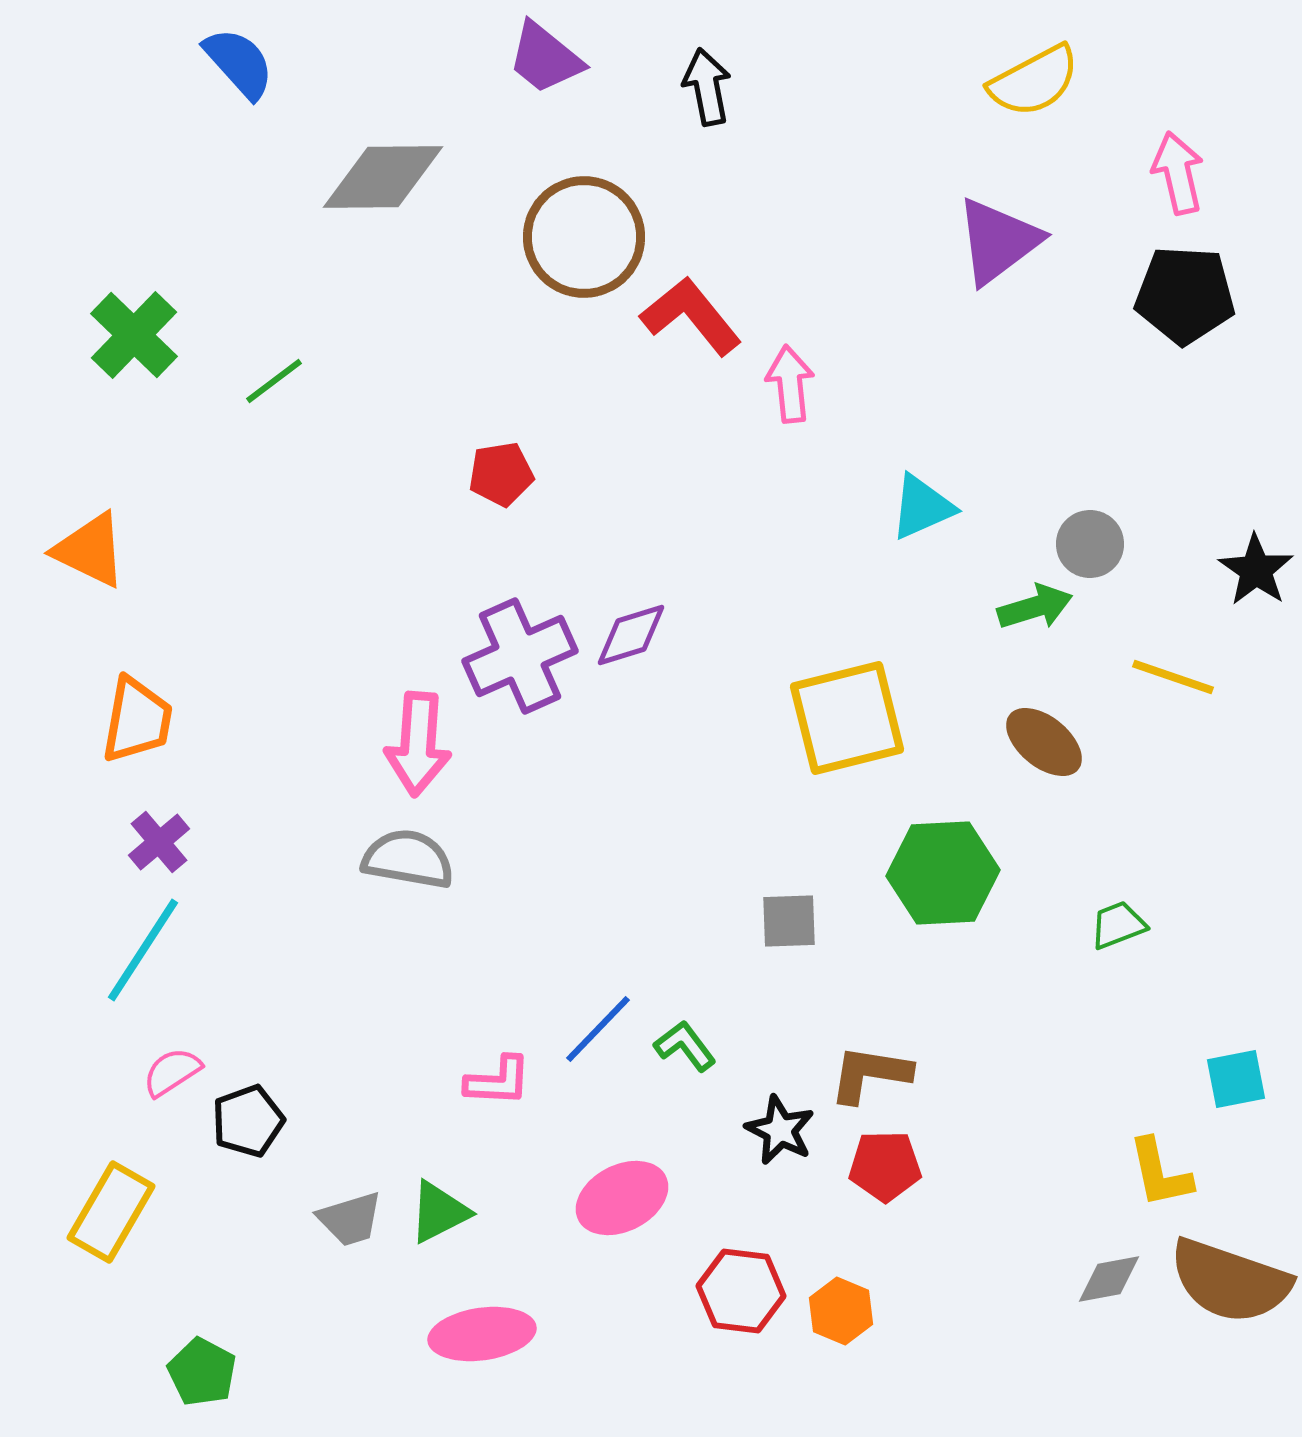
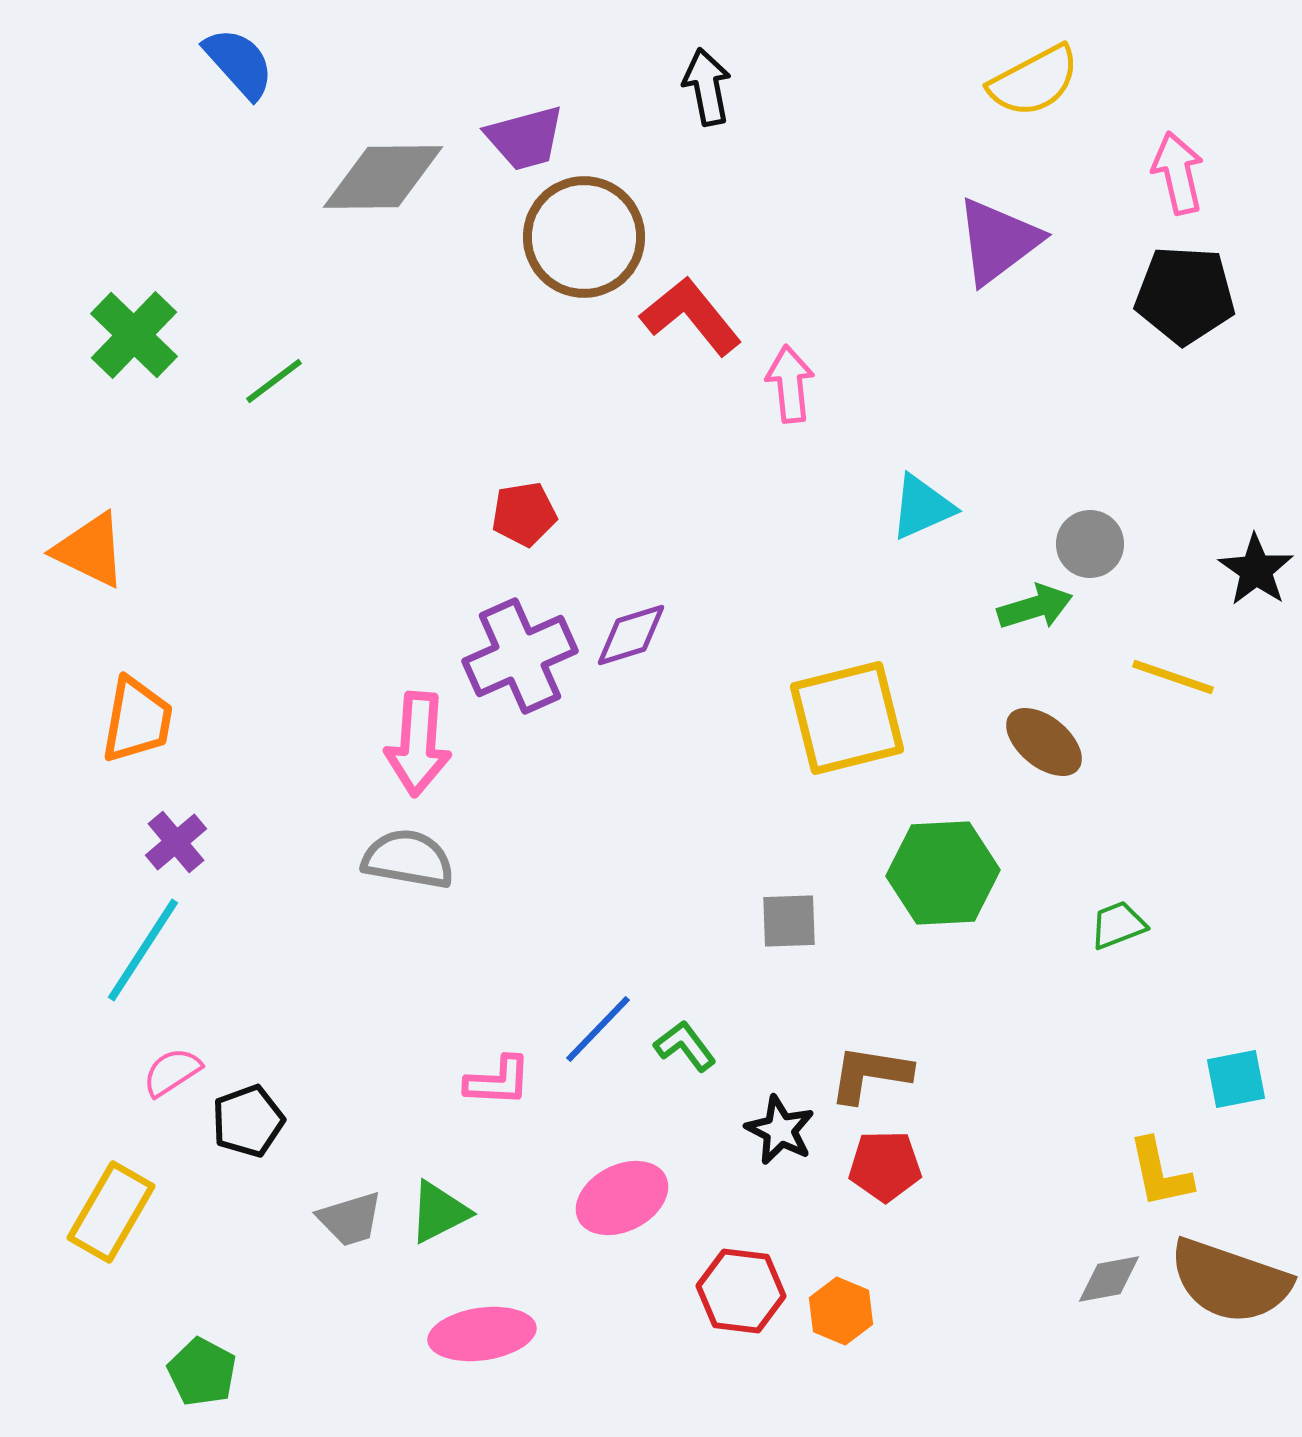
purple trapezoid at (545, 58): moved 20 px left, 80 px down; rotated 54 degrees counterclockwise
red pentagon at (501, 474): moved 23 px right, 40 px down
purple cross at (159, 842): moved 17 px right
